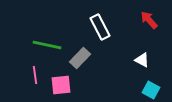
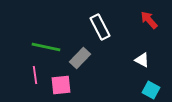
green line: moved 1 px left, 2 px down
